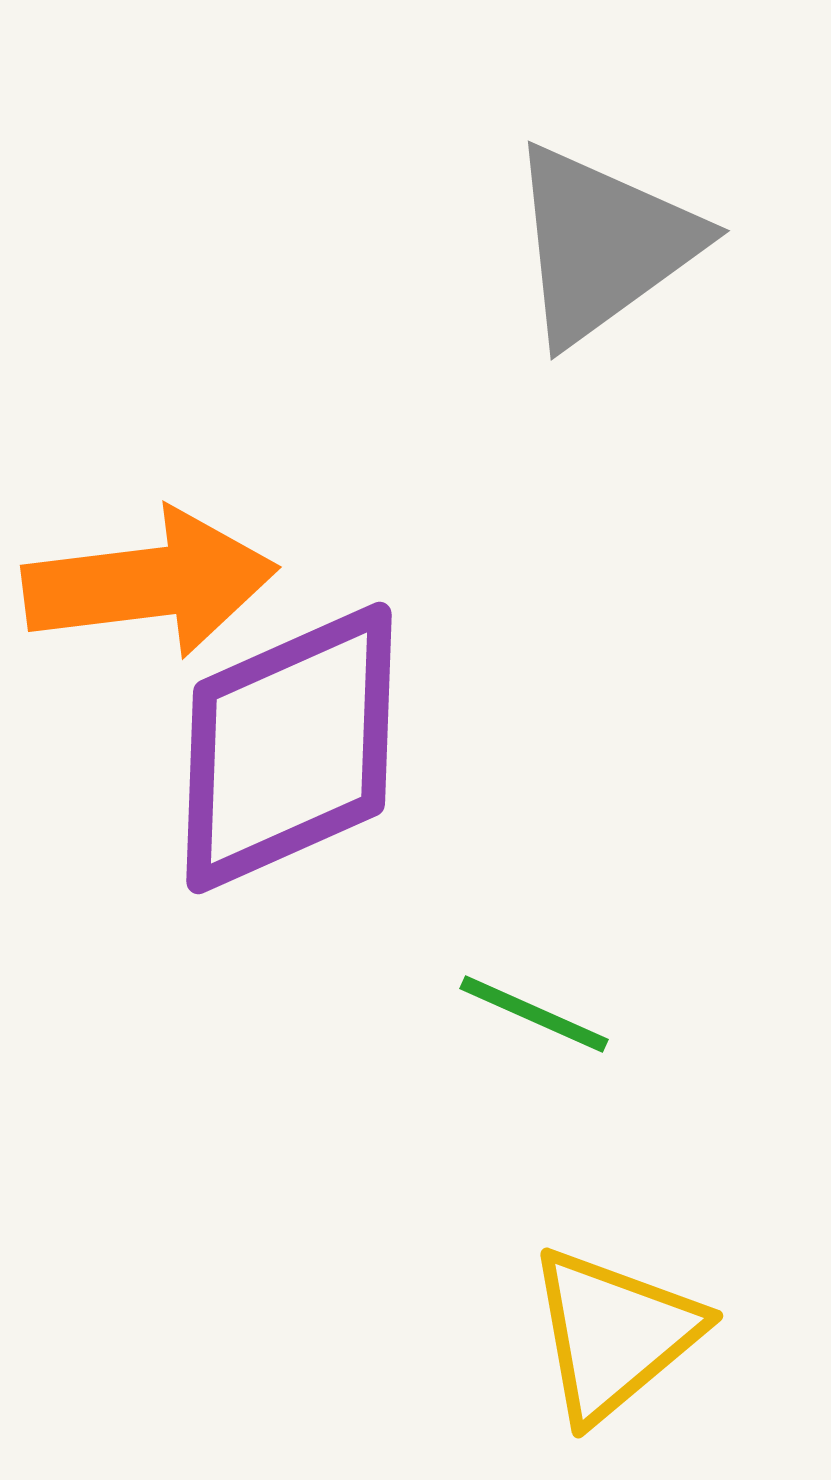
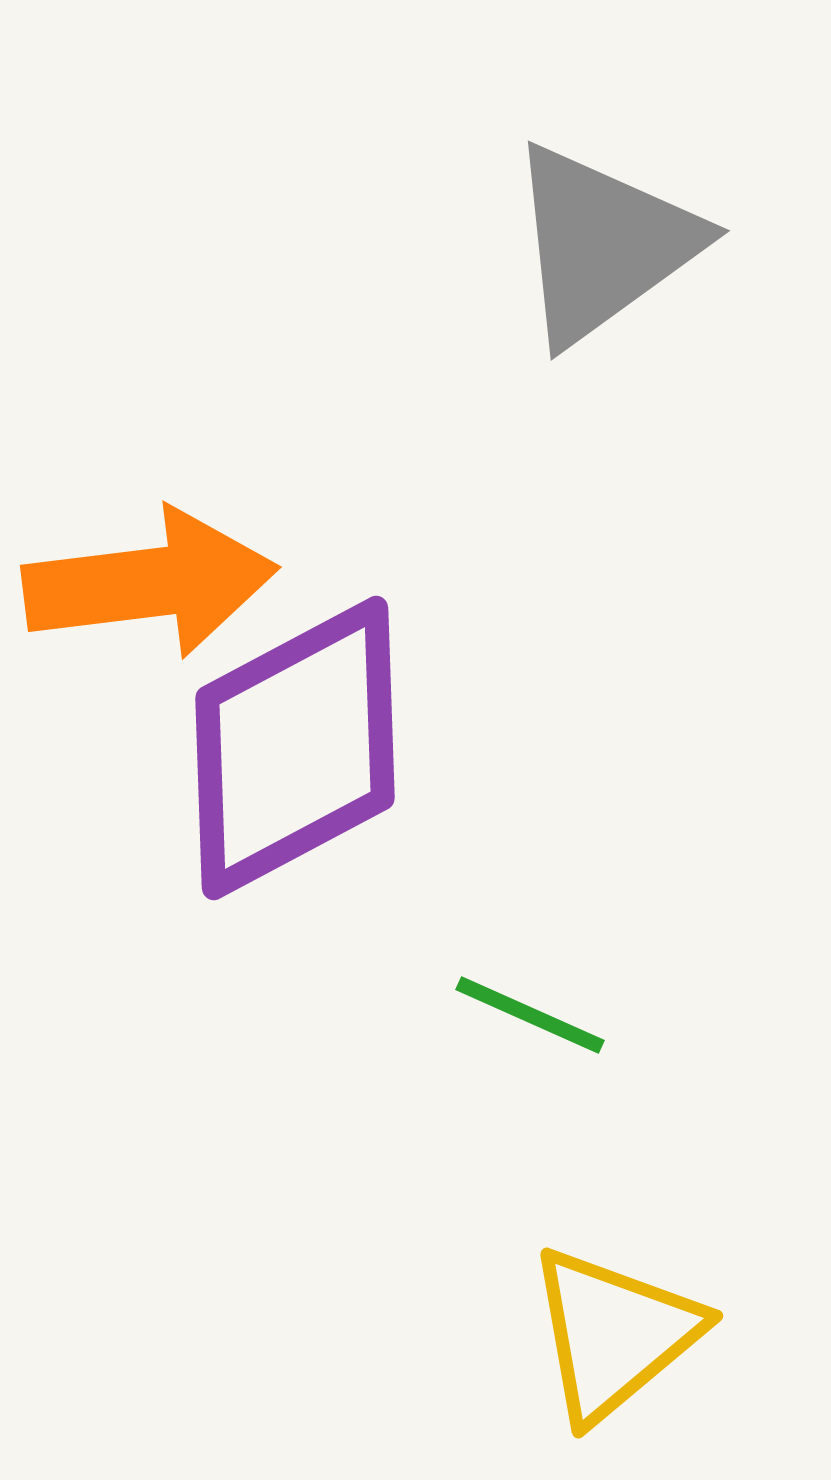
purple diamond: moved 6 px right; rotated 4 degrees counterclockwise
green line: moved 4 px left, 1 px down
